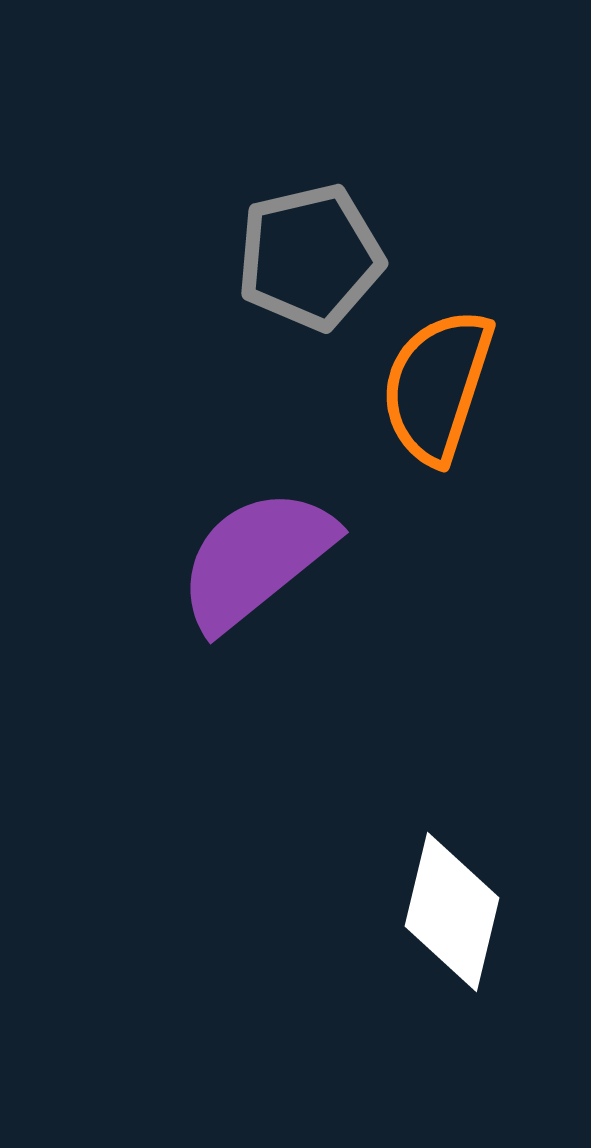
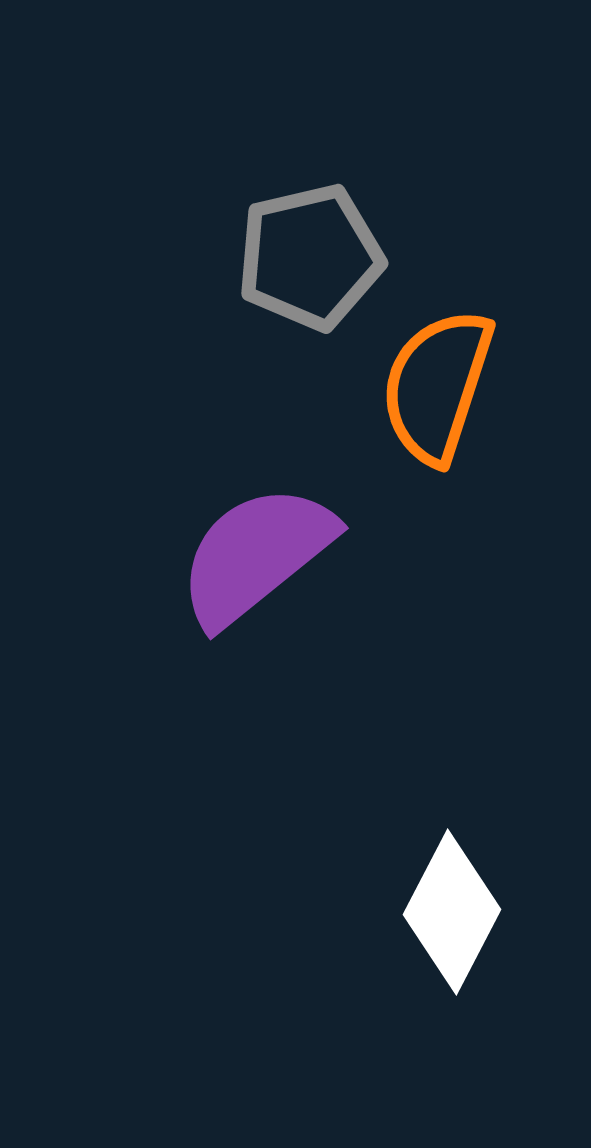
purple semicircle: moved 4 px up
white diamond: rotated 14 degrees clockwise
